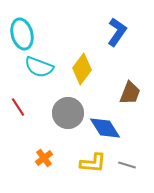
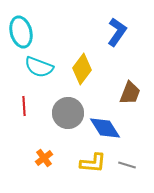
cyan ellipse: moved 1 px left, 2 px up
red line: moved 6 px right, 1 px up; rotated 30 degrees clockwise
